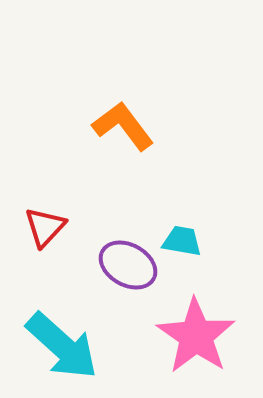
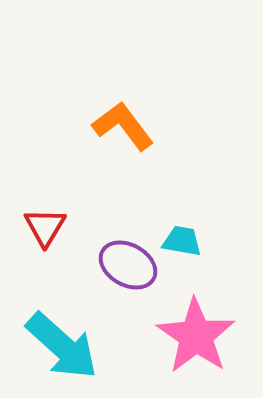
red triangle: rotated 12 degrees counterclockwise
